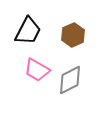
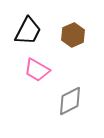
gray diamond: moved 21 px down
